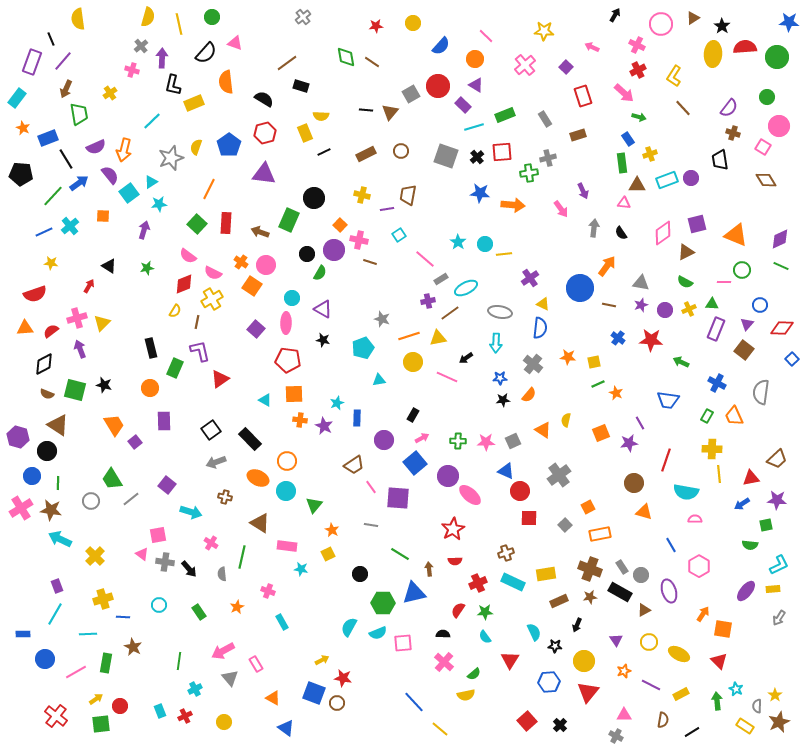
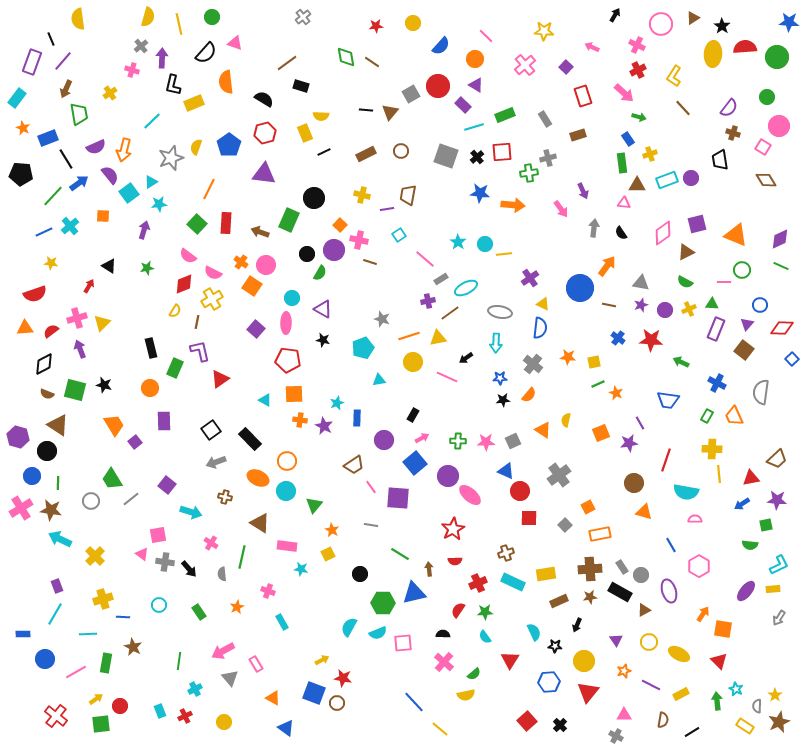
brown cross at (590, 569): rotated 25 degrees counterclockwise
